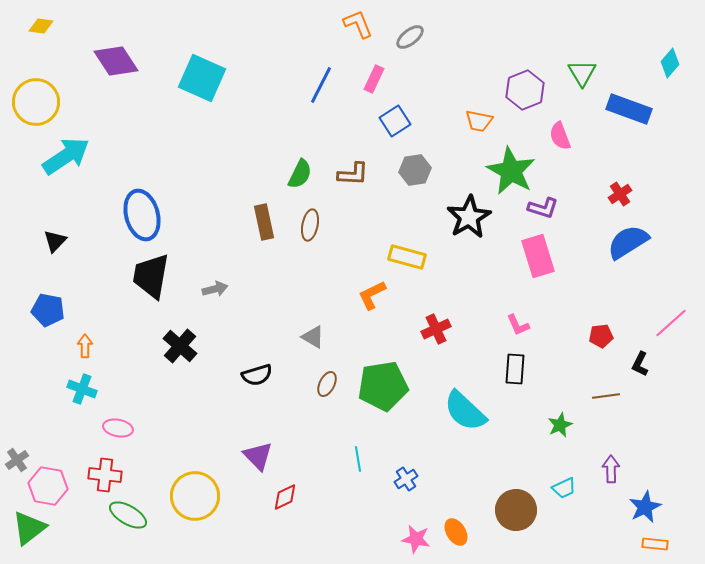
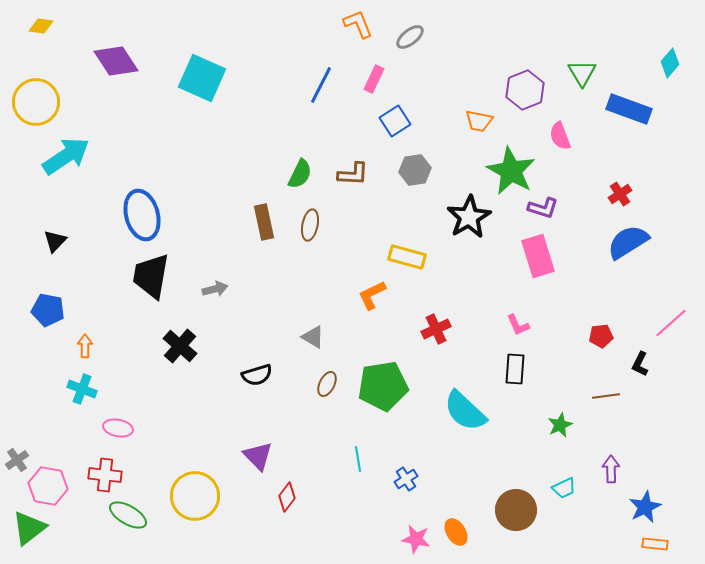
red diamond at (285, 497): moved 2 px right; rotated 28 degrees counterclockwise
